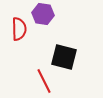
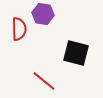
black square: moved 12 px right, 4 px up
red line: rotated 25 degrees counterclockwise
